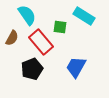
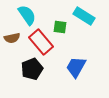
brown semicircle: rotated 49 degrees clockwise
